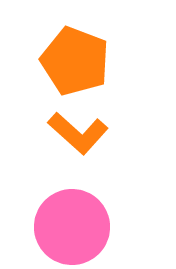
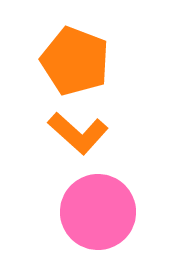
pink circle: moved 26 px right, 15 px up
